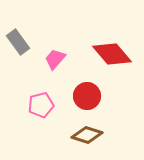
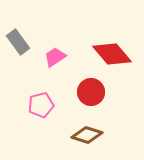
pink trapezoid: moved 2 px up; rotated 15 degrees clockwise
red circle: moved 4 px right, 4 px up
